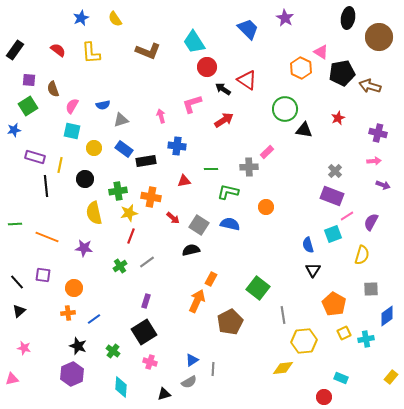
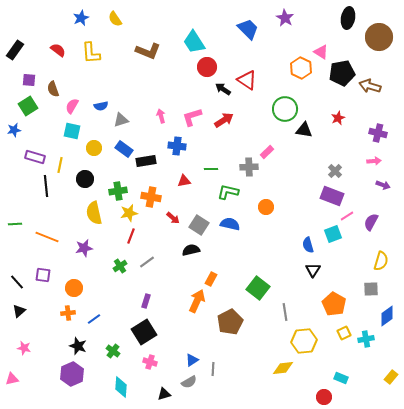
pink L-shape at (192, 104): moved 13 px down
blue semicircle at (103, 105): moved 2 px left, 1 px down
purple star at (84, 248): rotated 18 degrees counterclockwise
yellow semicircle at (362, 255): moved 19 px right, 6 px down
gray line at (283, 315): moved 2 px right, 3 px up
